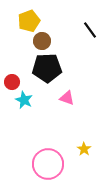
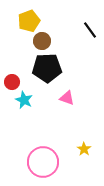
pink circle: moved 5 px left, 2 px up
